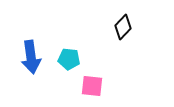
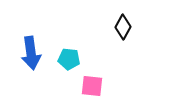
black diamond: rotated 15 degrees counterclockwise
blue arrow: moved 4 px up
